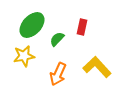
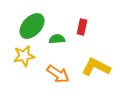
green ellipse: moved 1 px down
green semicircle: rotated 42 degrees clockwise
yellow L-shape: moved 1 px left; rotated 20 degrees counterclockwise
orange arrow: rotated 80 degrees counterclockwise
